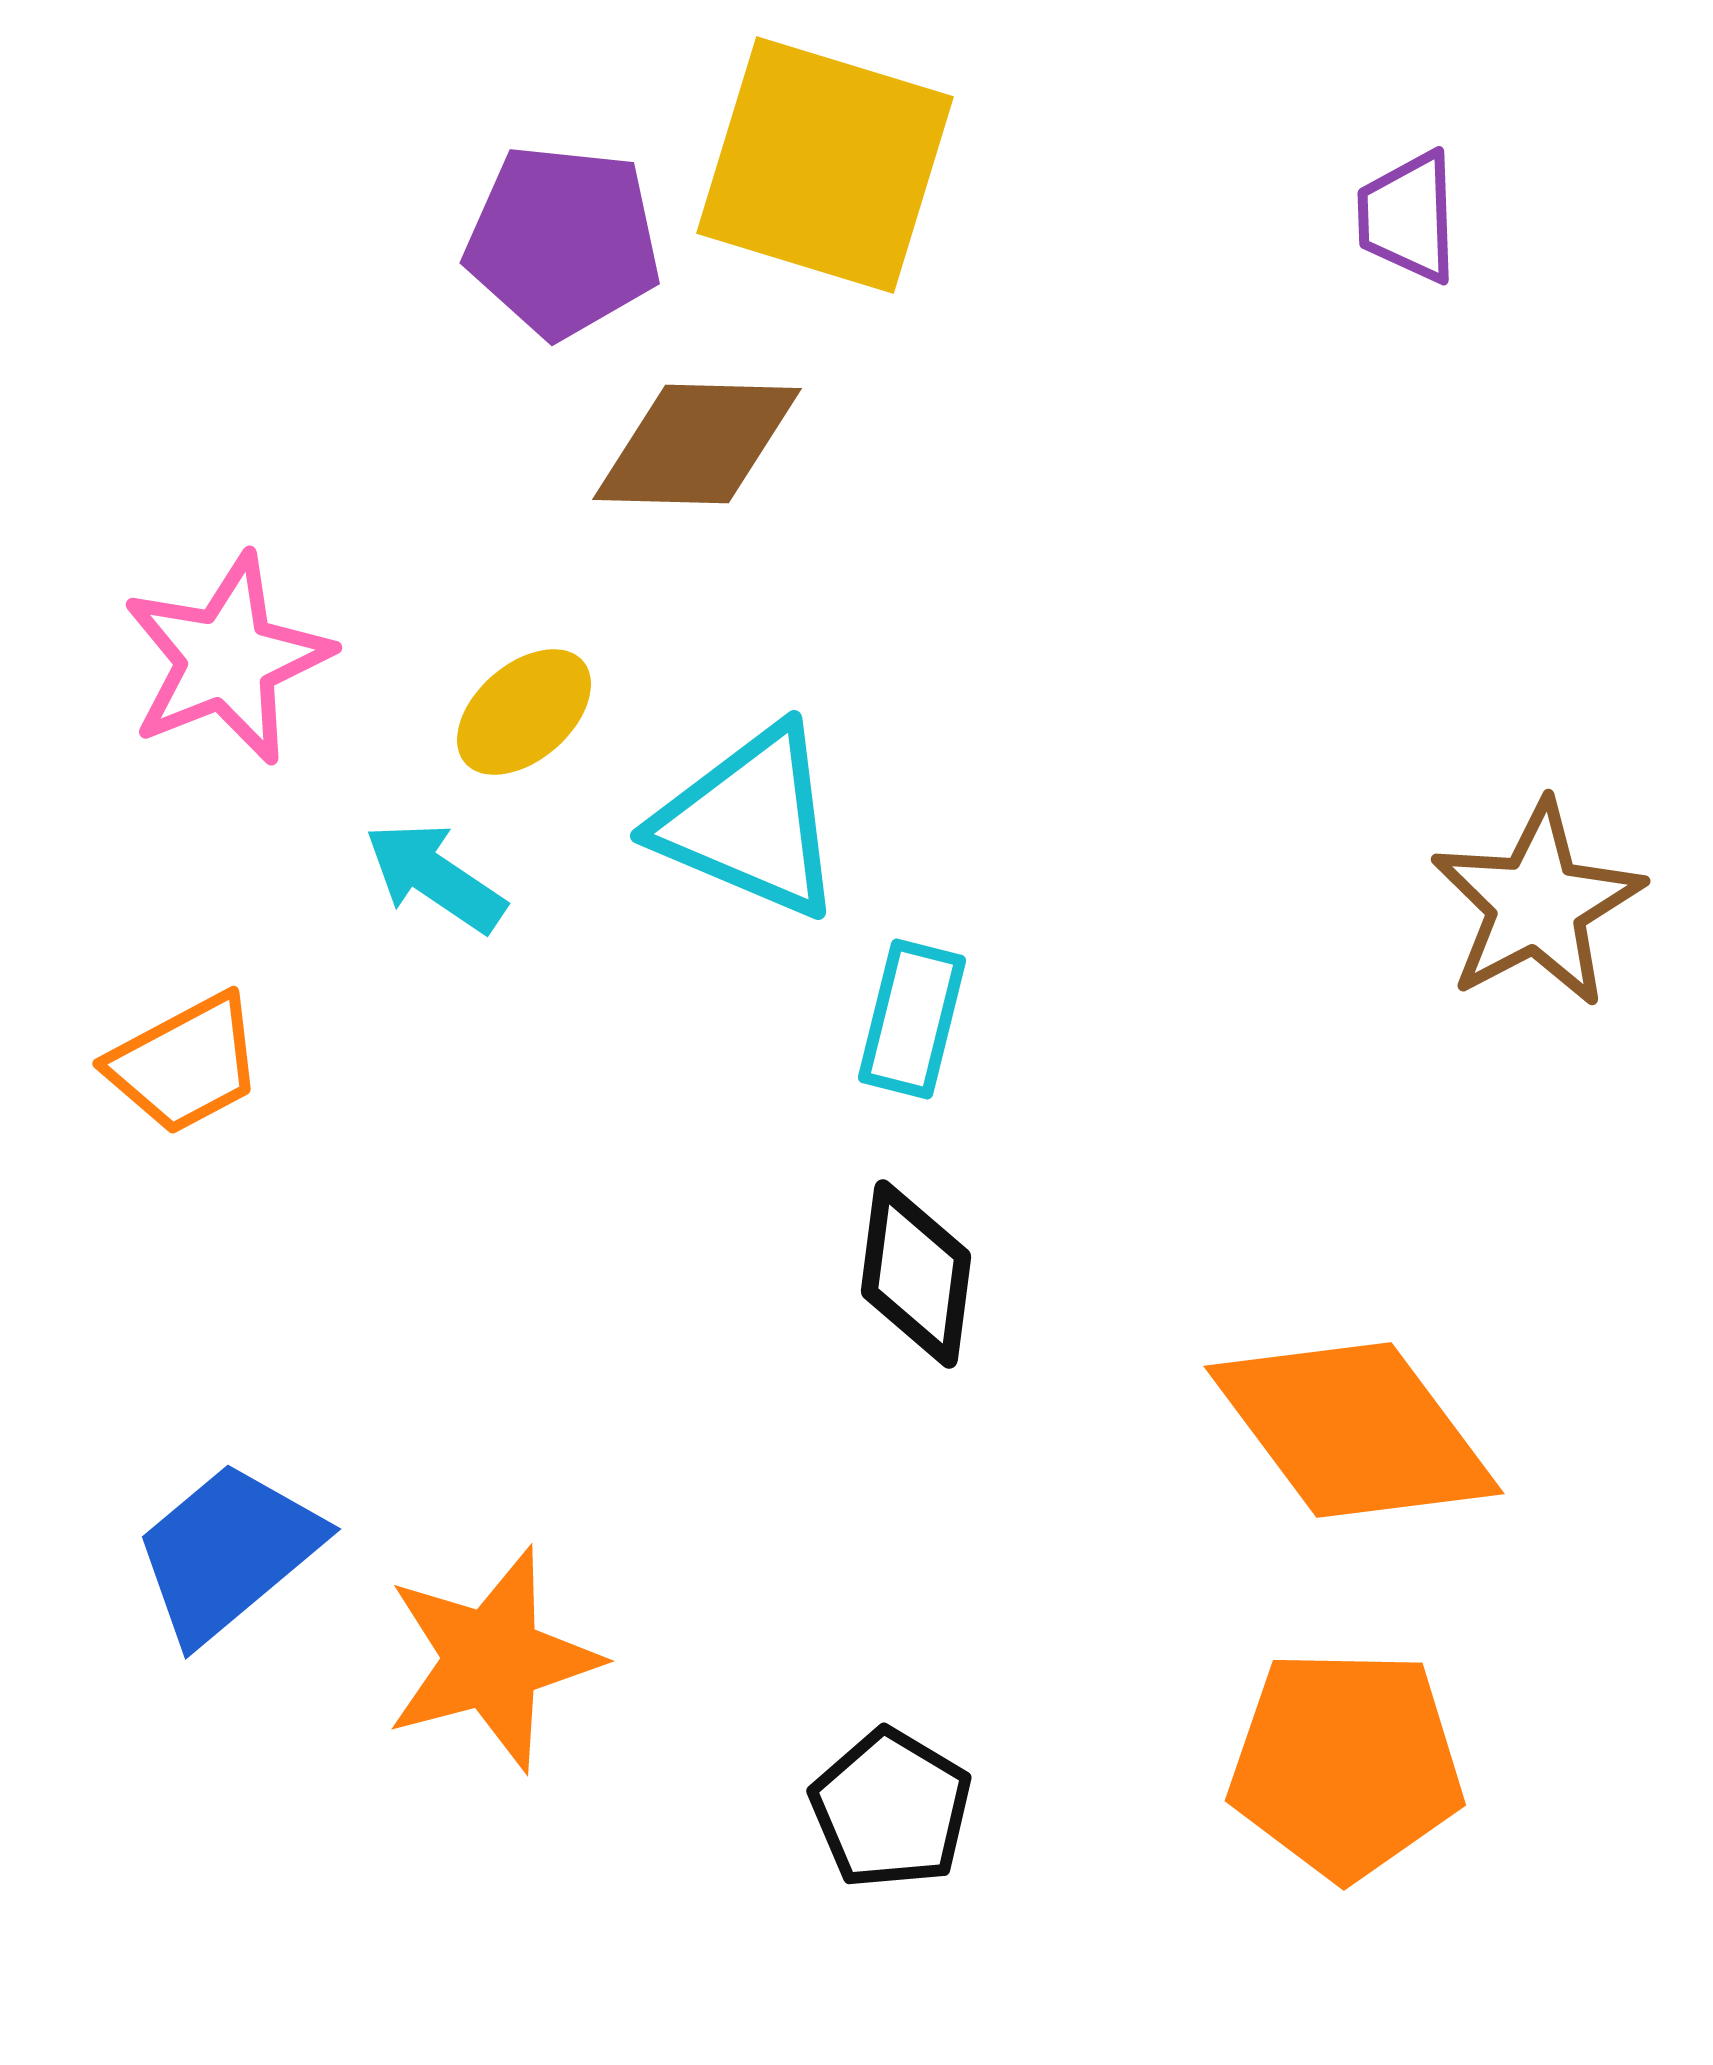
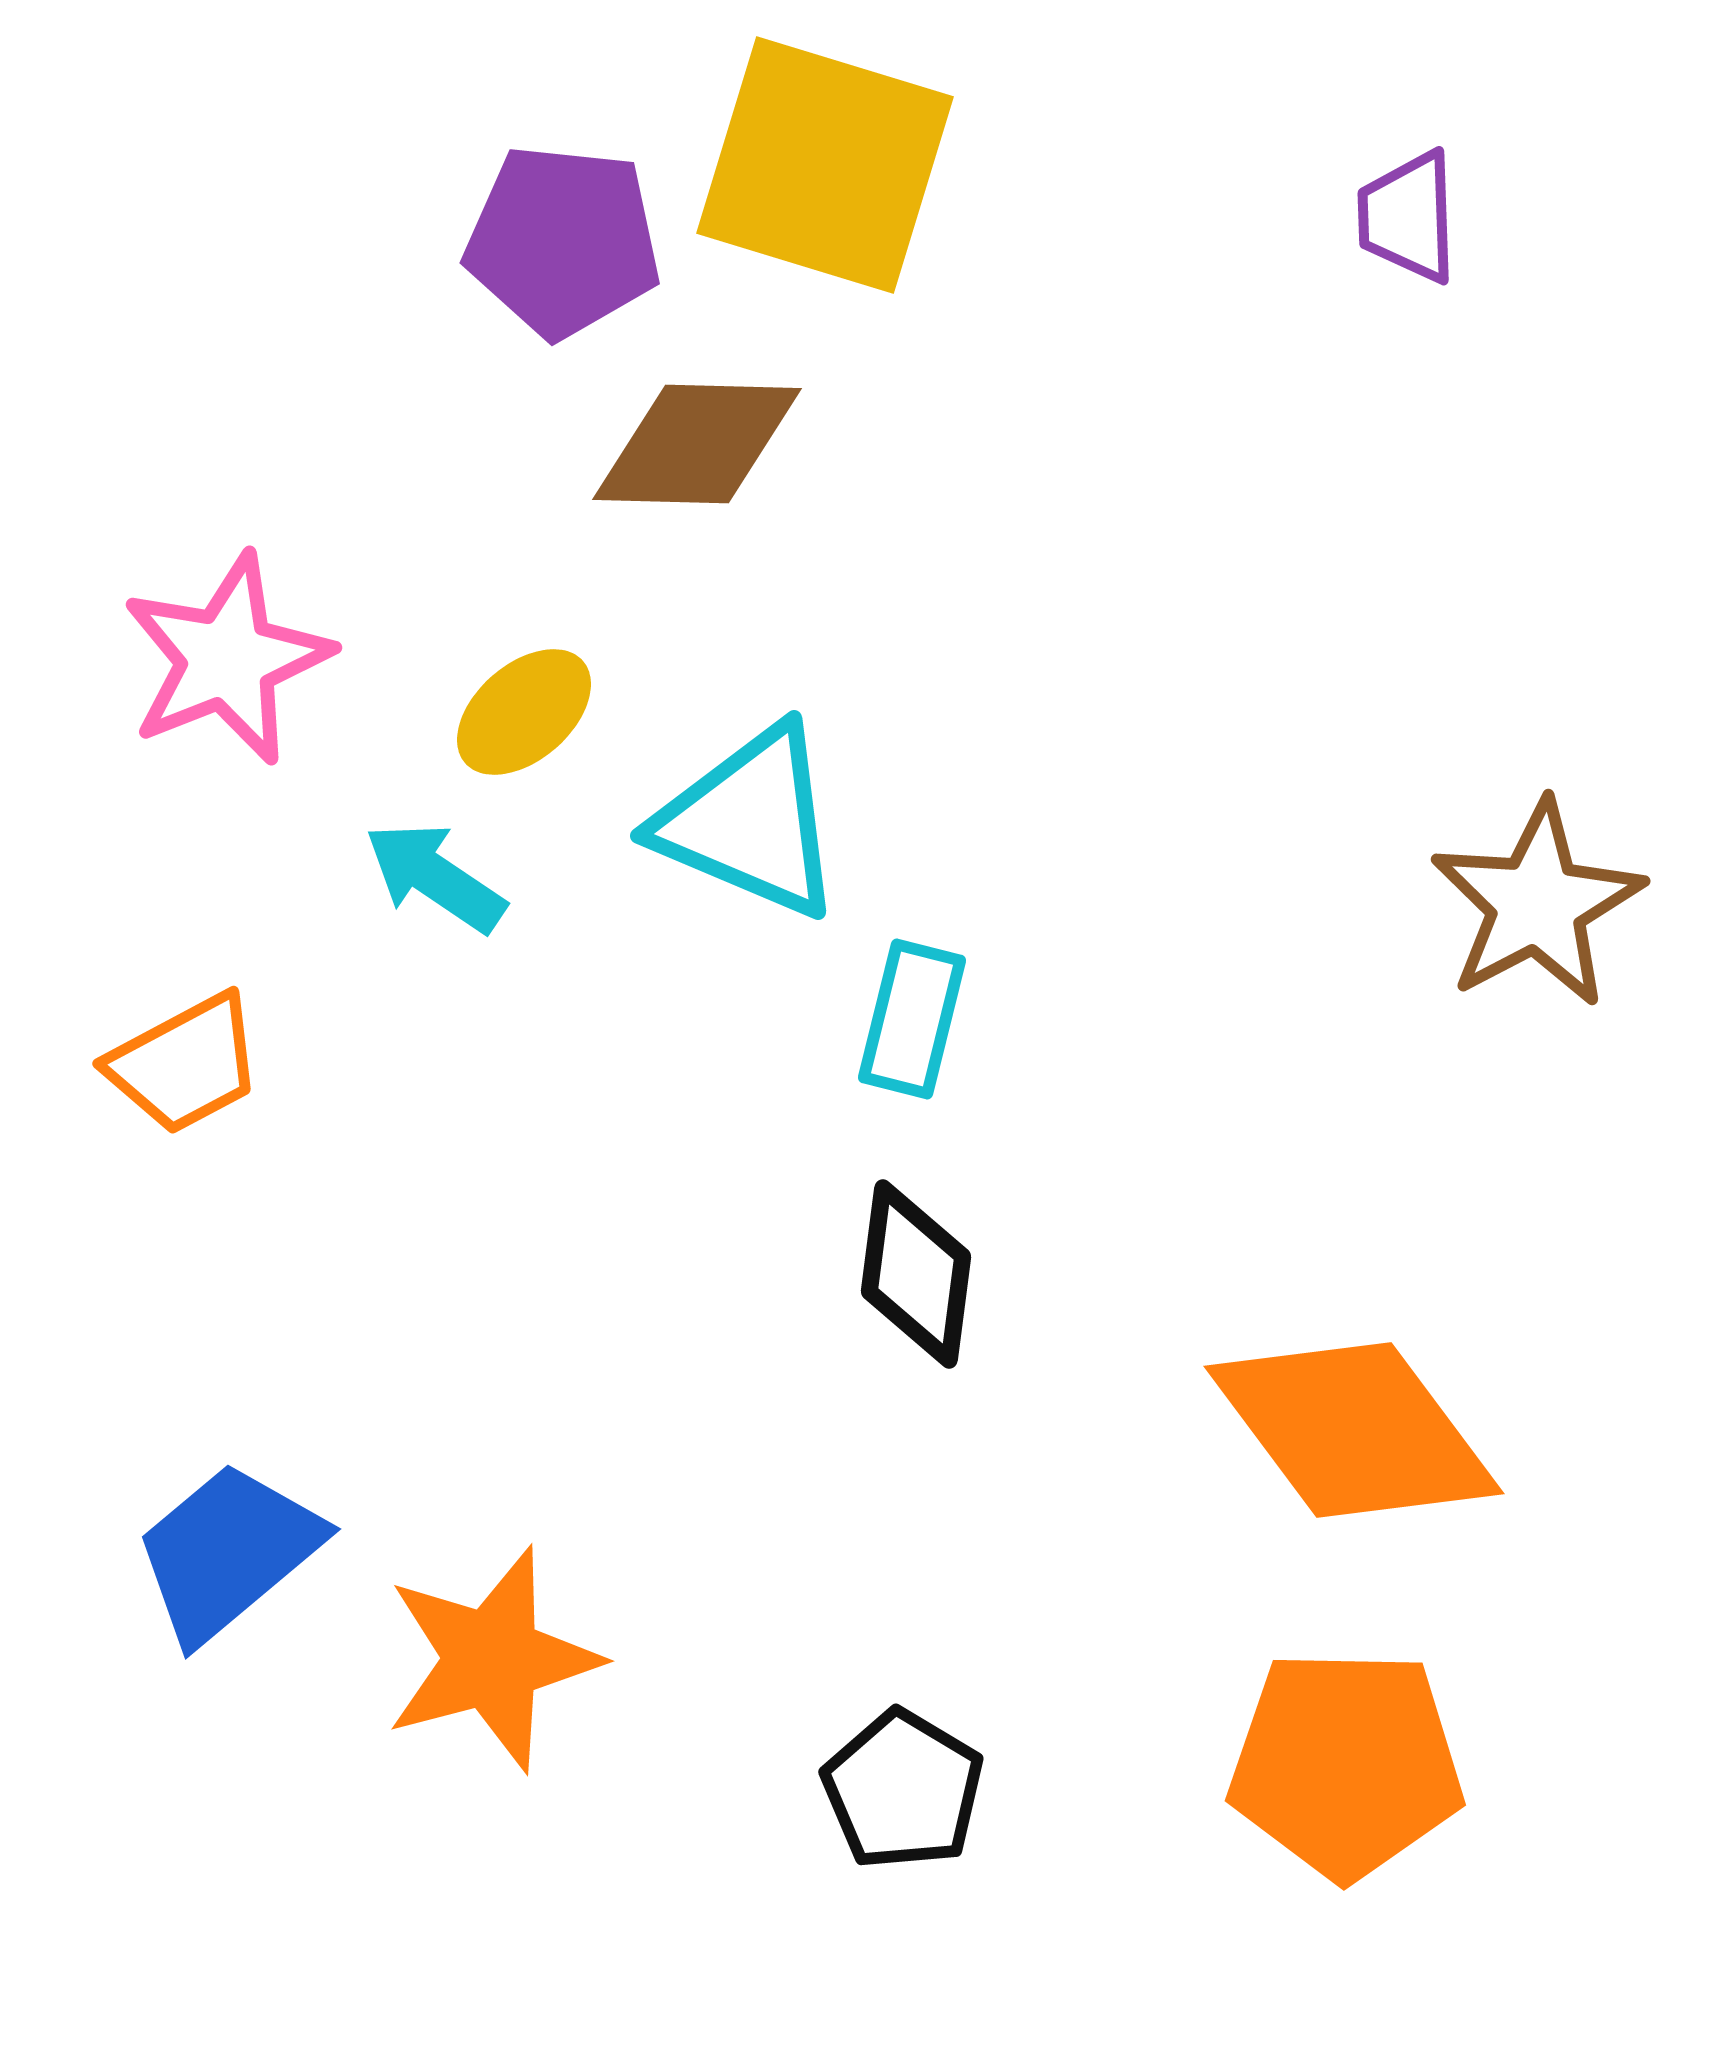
black pentagon: moved 12 px right, 19 px up
